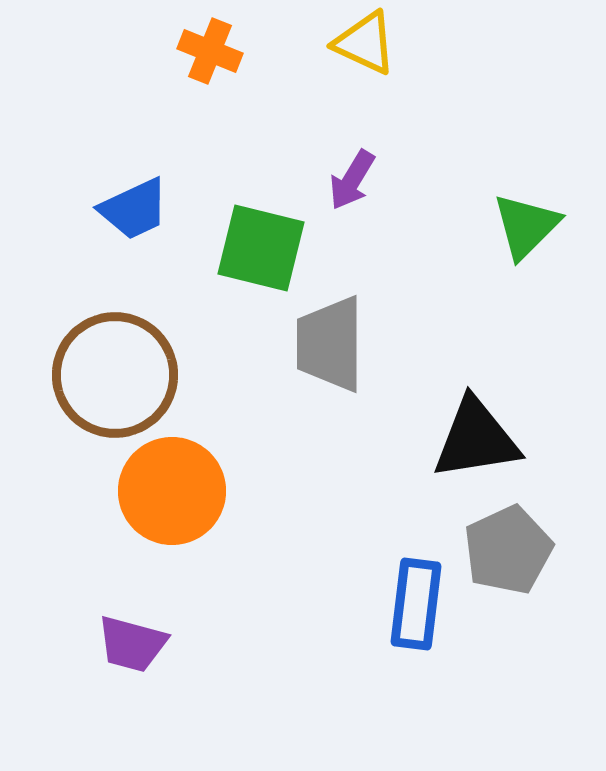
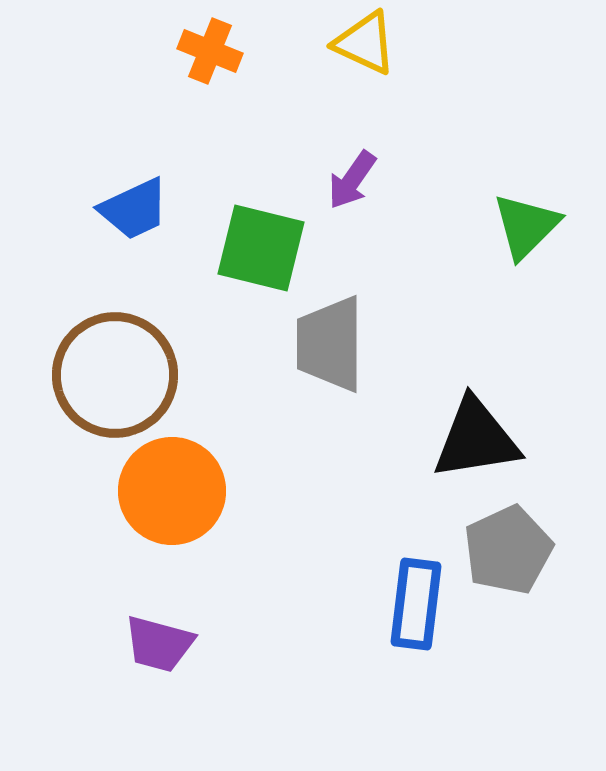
purple arrow: rotated 4 degrees clockwise
purple trapezoid: moved 27 px right
